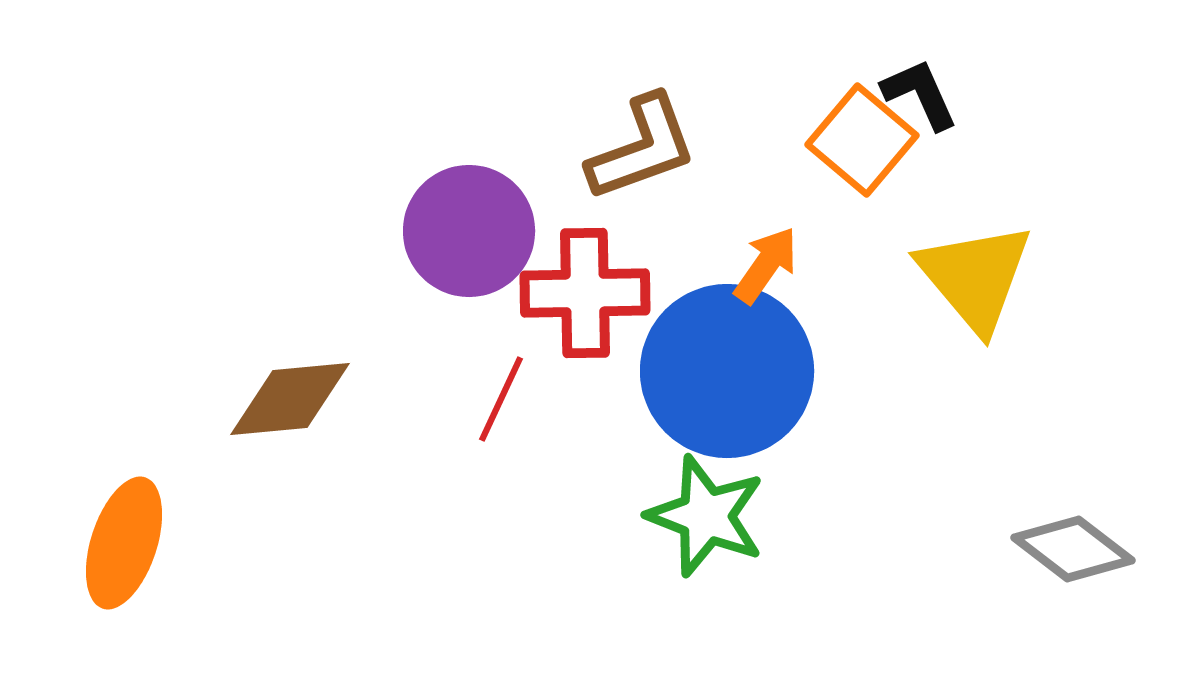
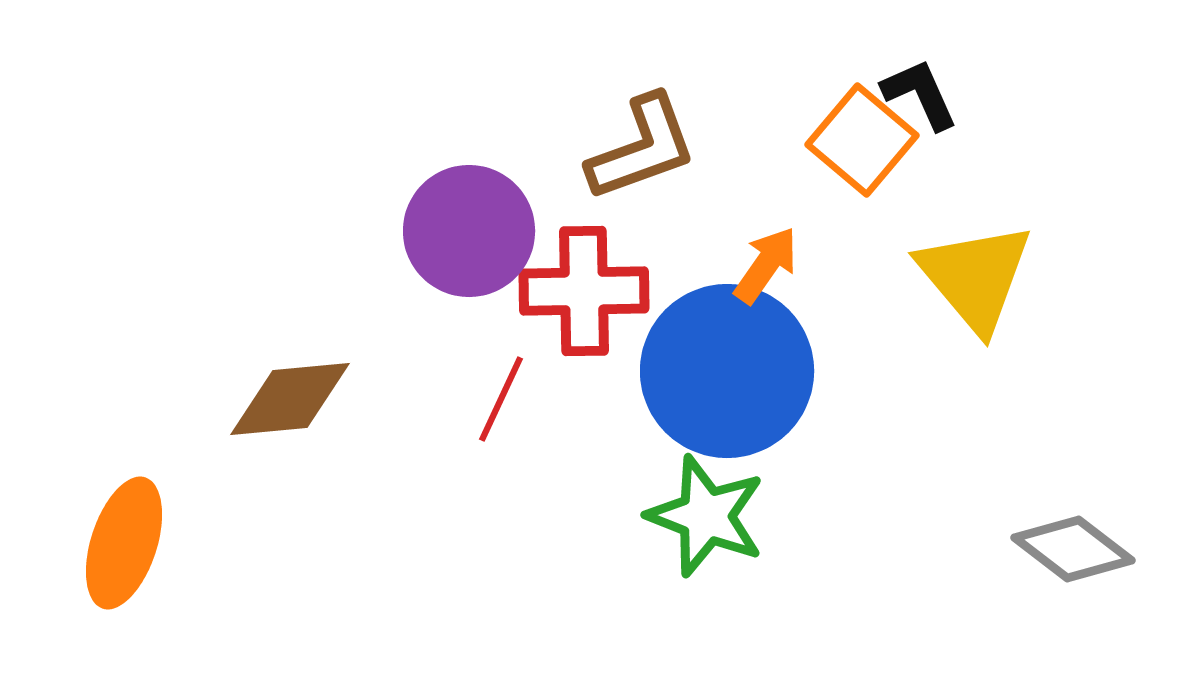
red cross: moved 1 px left, 2 px up
